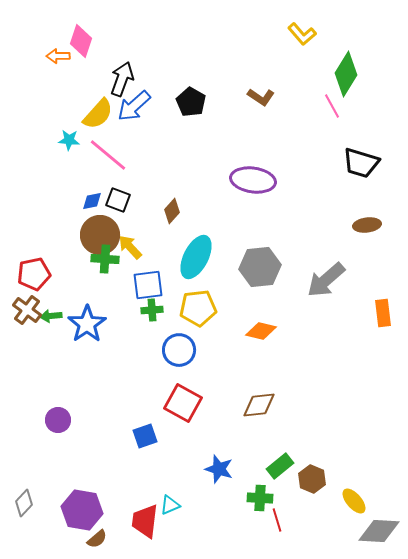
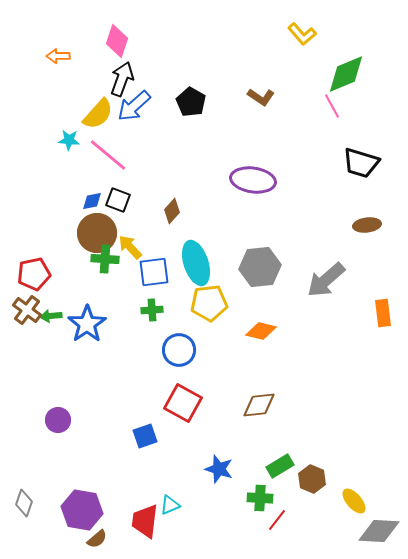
pink diamond at (81, 41): moved 36 px right
green diamond at (346, 74): rotated 36 degrees clockwise
brown circle at (100, 235): moved 3 px left, 2 px up
cyan ellipse at (196, 257): moved 6 px down; rotated 45 degrees counterclockwise
blue square at (148, 285): moved 6 px right, 13 px up
yellow pentagon at (198, 308): moved 11 px right, 5 px up
green rectangle at (280, 466): rotated 8 degrees clockwise
gray diamond at (24, 503): rotated 24 degrees counterclockwise
red line at (277, 520): rotated 55 degrees clockwise
